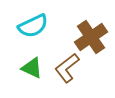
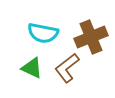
cyan semicircle: moved 10 px right, 7 px down; rotated 36 degrees clockwise
brown cross: rotated 12 degrees clockwise
